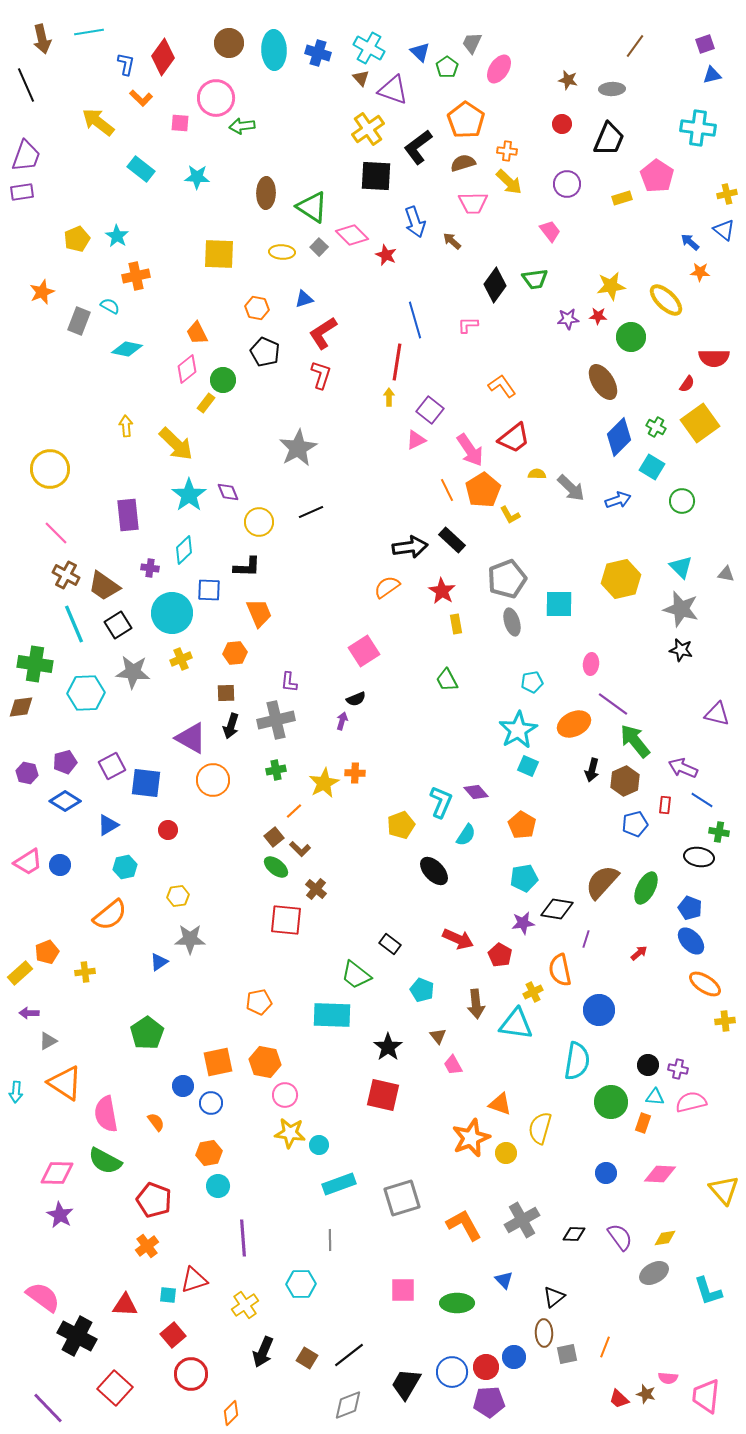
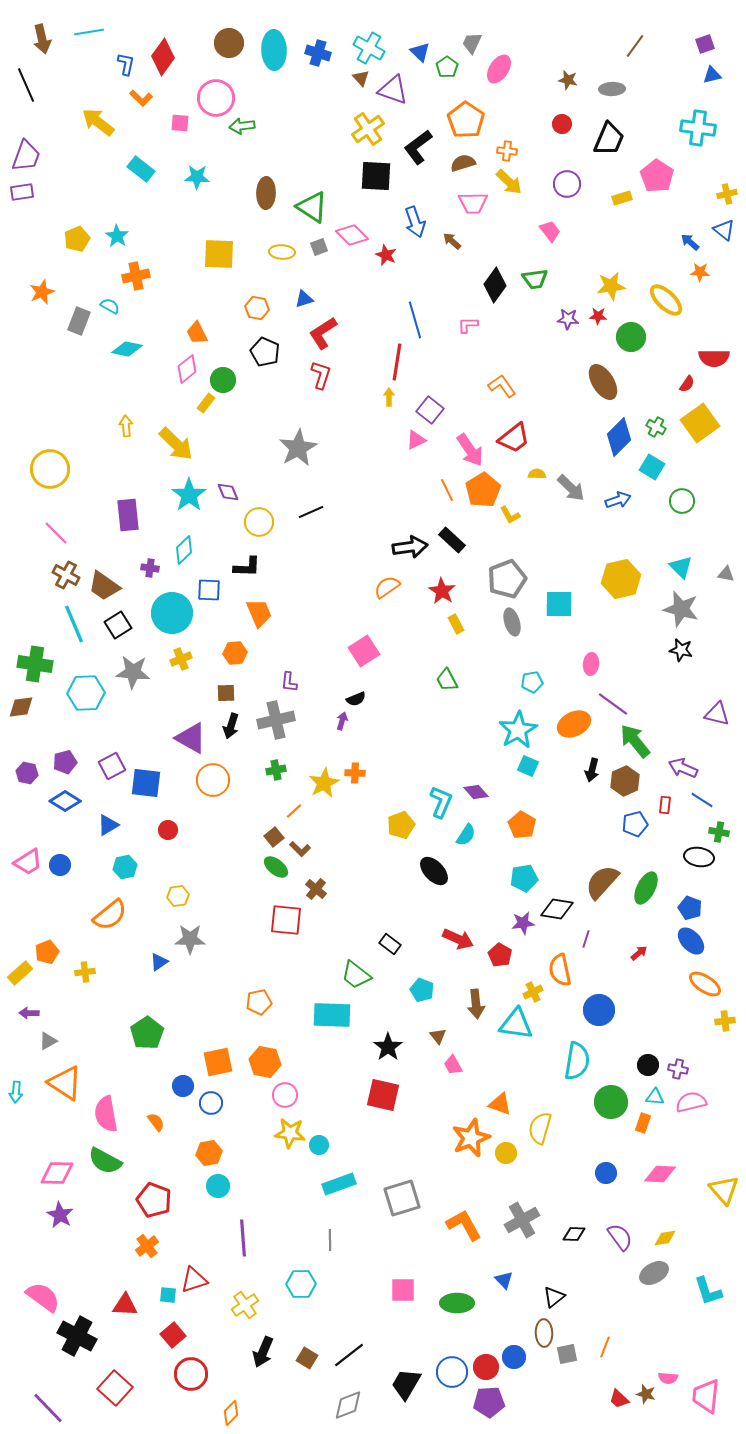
gray square at (319, 247): rotated 24 degrees clockwise
purple star at (568, 319): rotated 10 degrees clockwise
yellow rectangle at (456, 624): rotated 18 degrees counterclockwise
